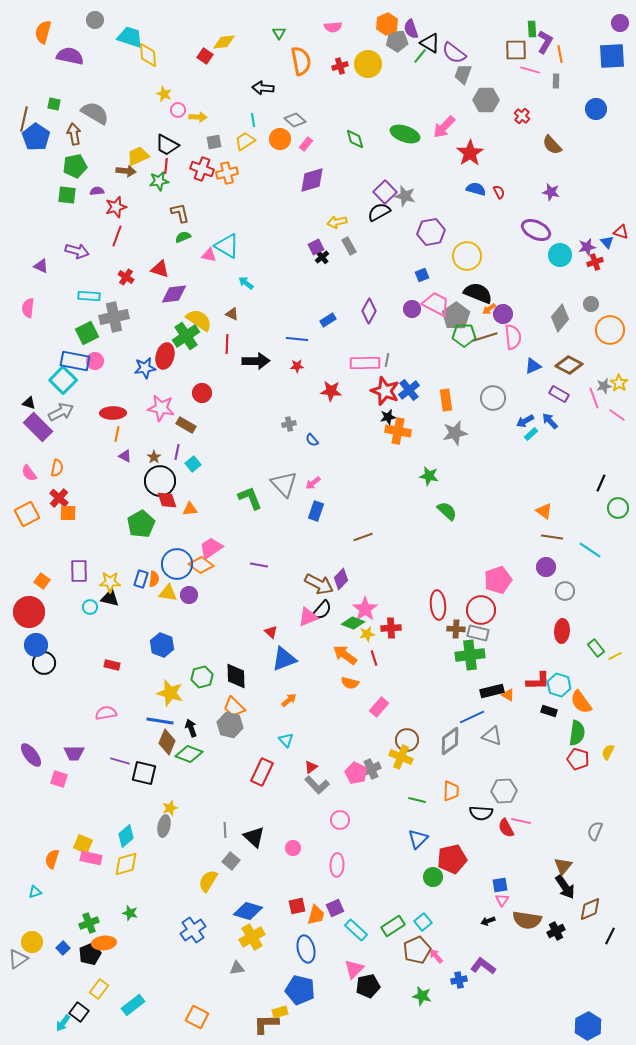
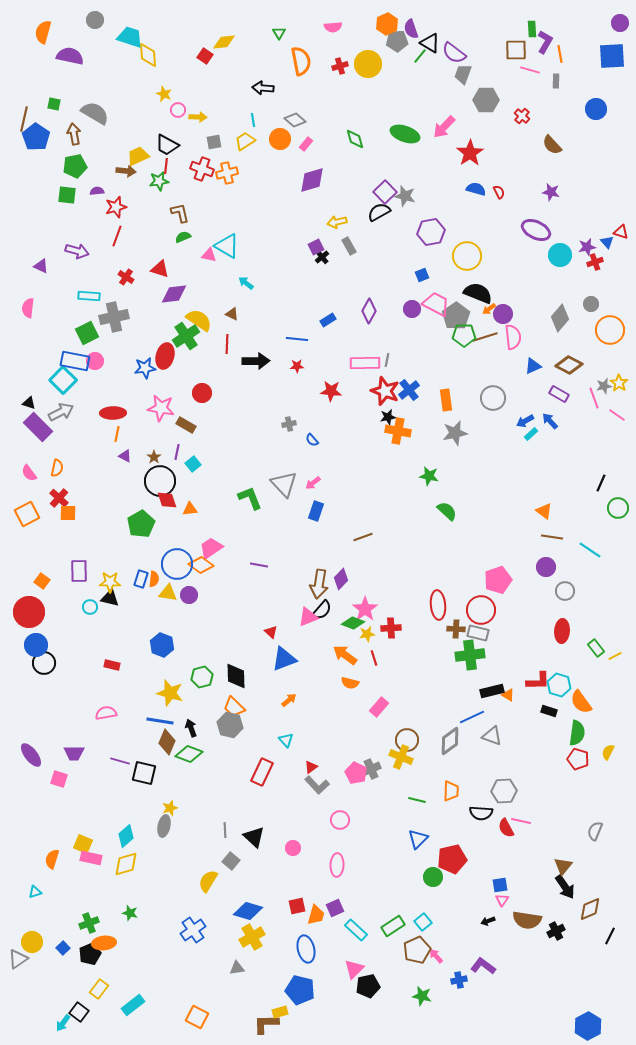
brown arrow at (319, 584): rotated 72 degrees clockwise
